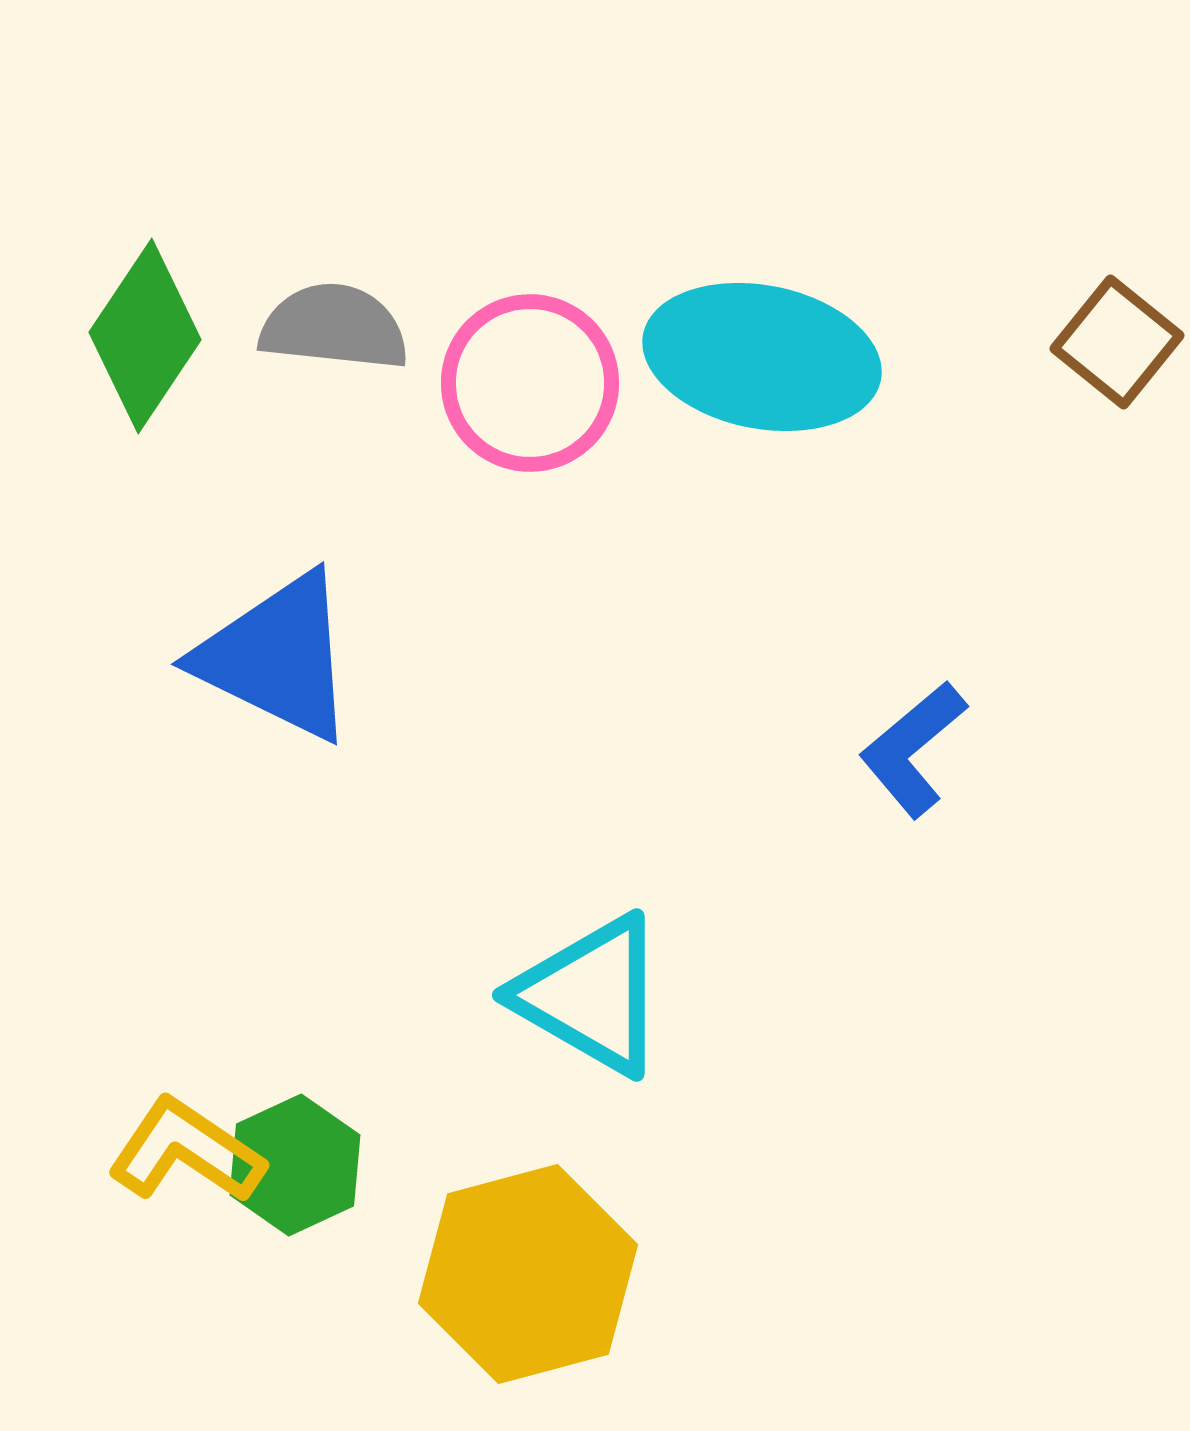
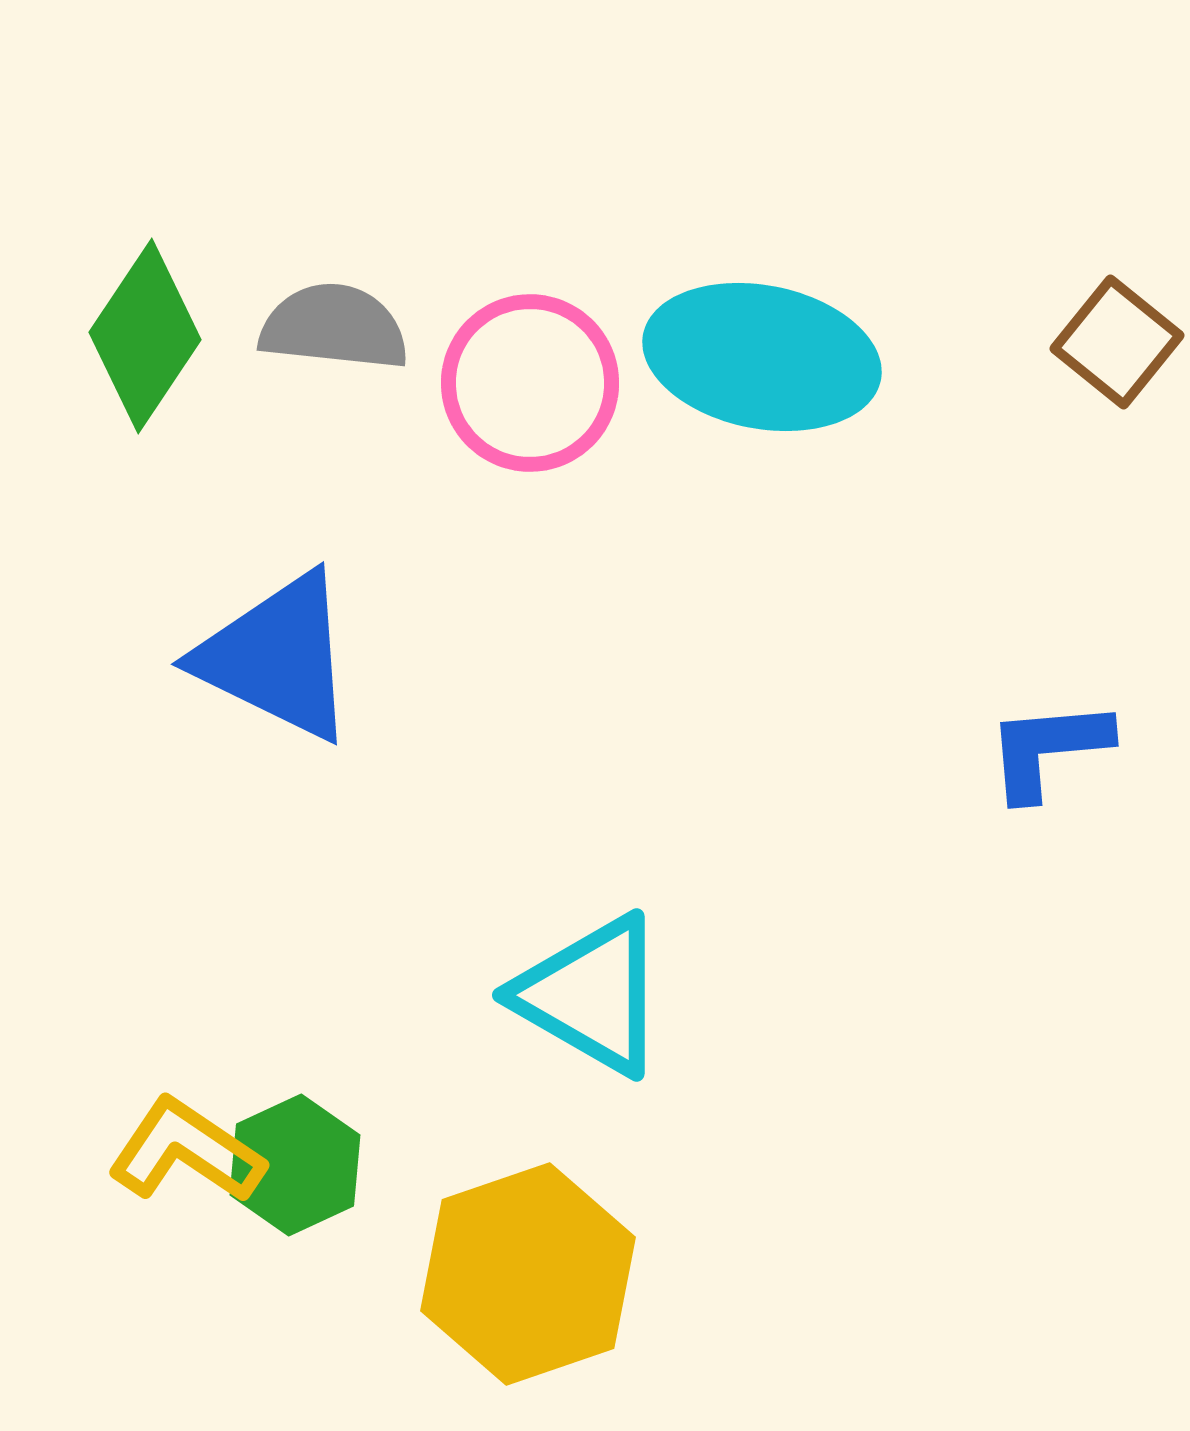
blue L-shape: moved 135 px right; rotated 35 degrees clockwise
yellow hexagon: rotated 4 degrees counterclockwise
